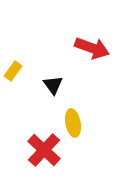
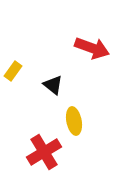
black triangle: rotated 15 degrees counterclockwise
yellow ellipse: moved 1 px right, 2 px up
red cross: moved 2 px down; rotated 16 degrees clockwise
